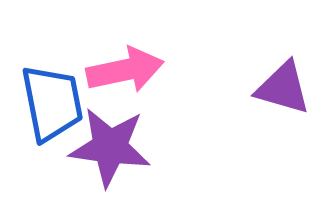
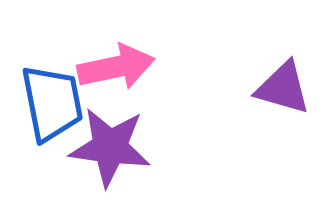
pink arrow: moved 9 px left, 3 px up
